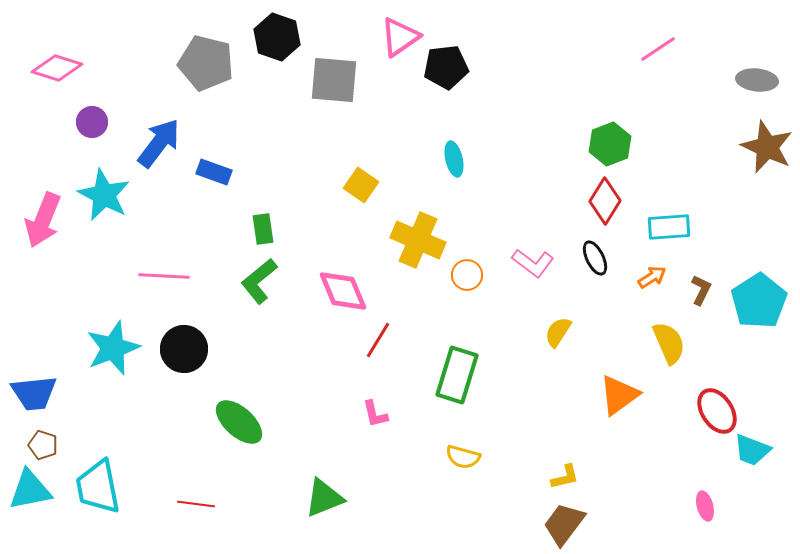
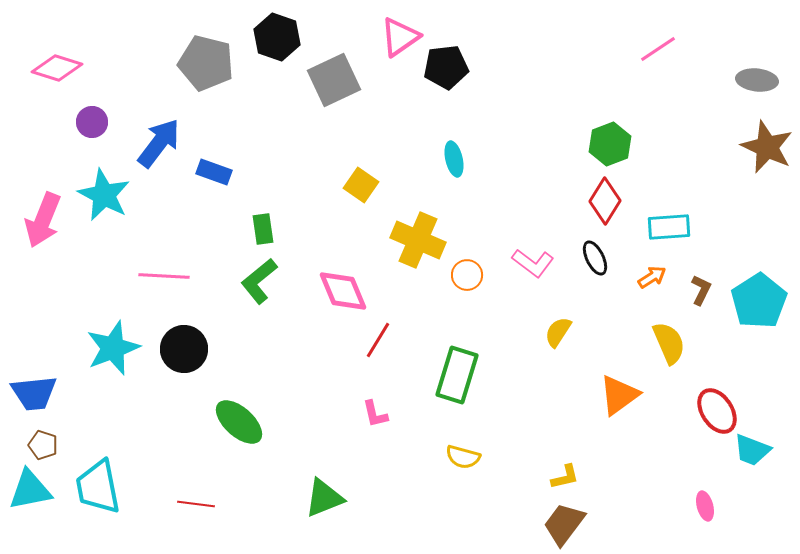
gray square at (334, 80): rotated 30 degrees counterclockwise
